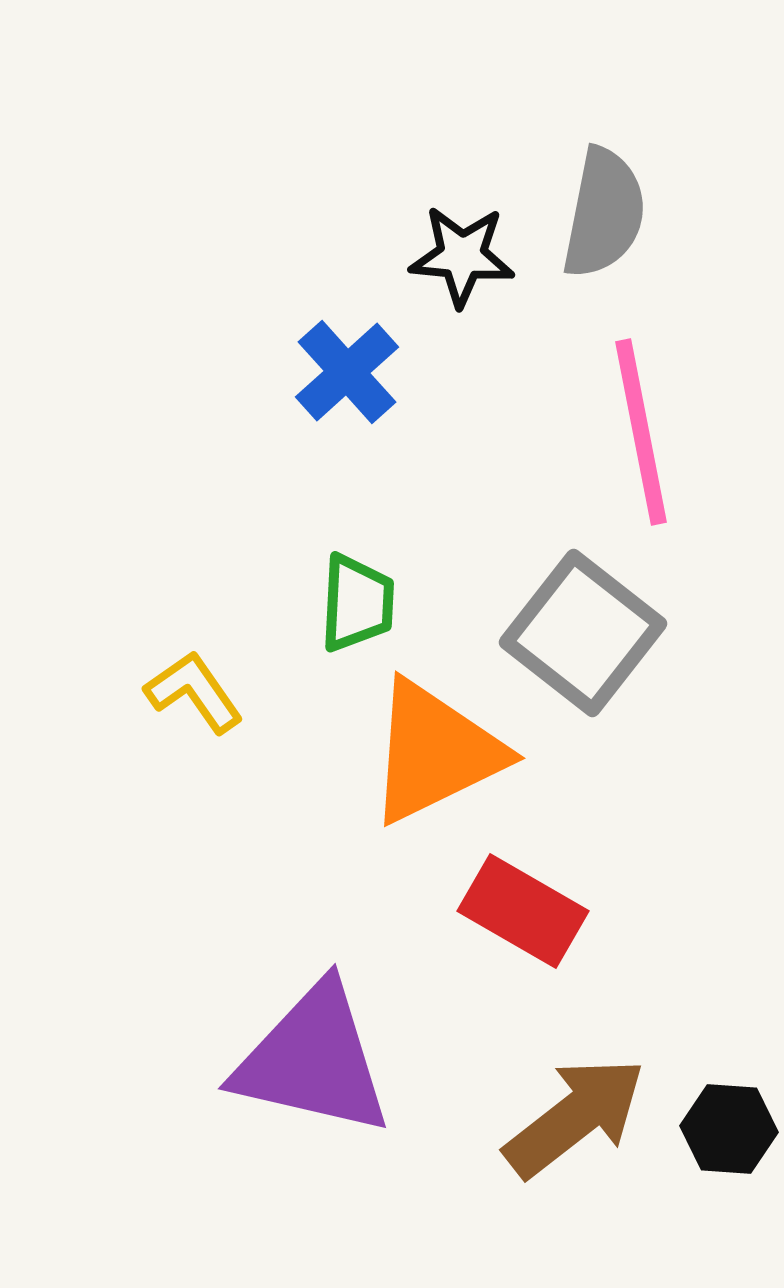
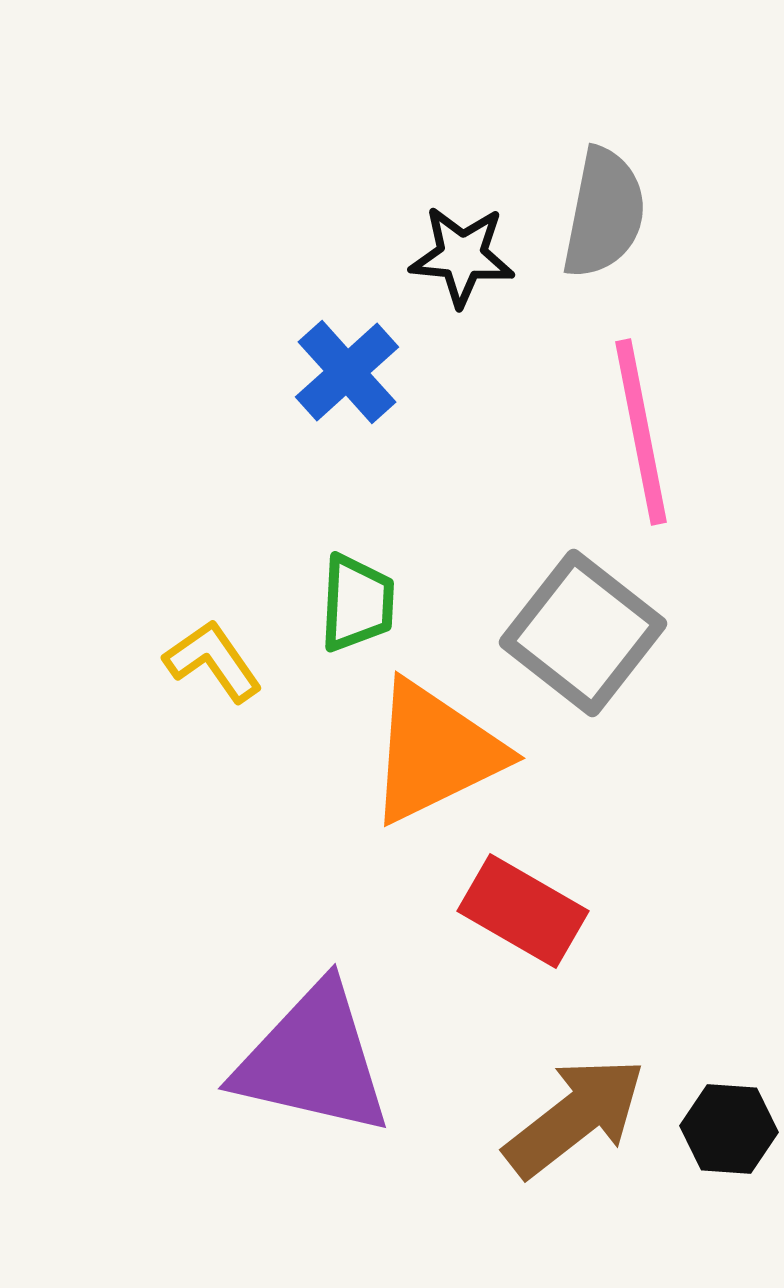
yellow L-shape: moved 19 px right, 31 px up
